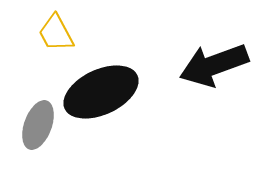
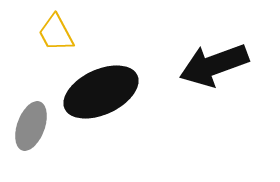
gray ellipse: moved 7 px left, 1 px down
